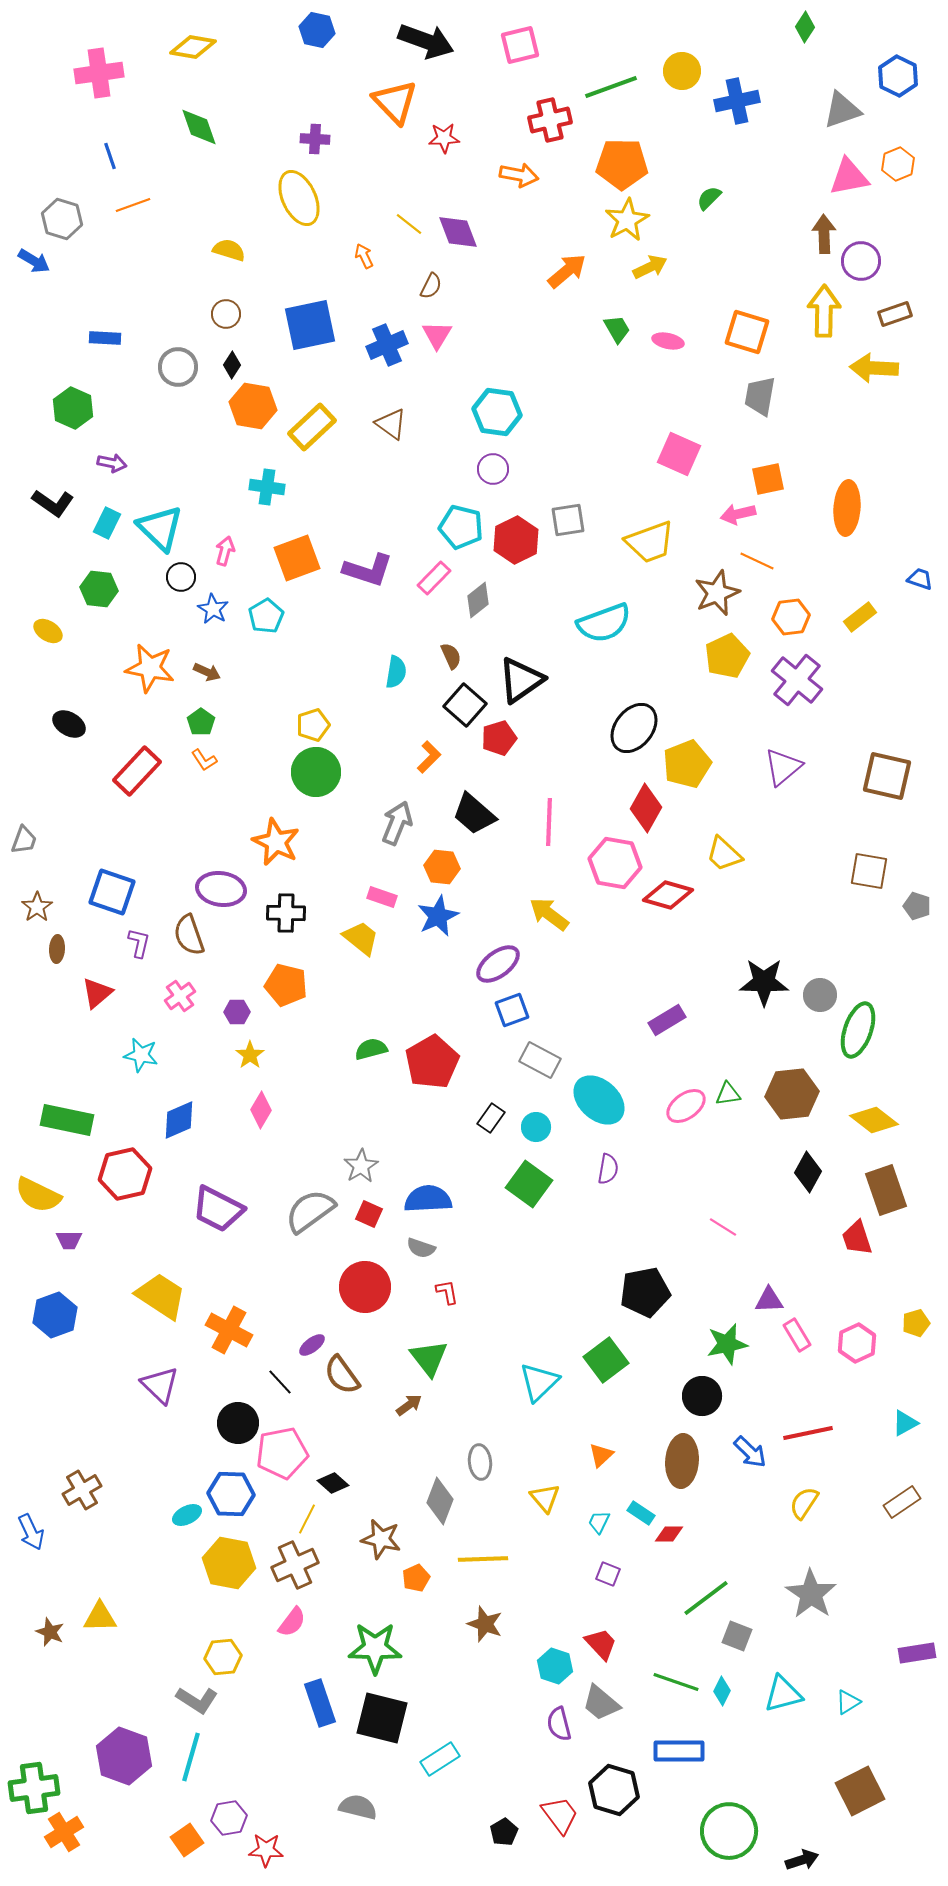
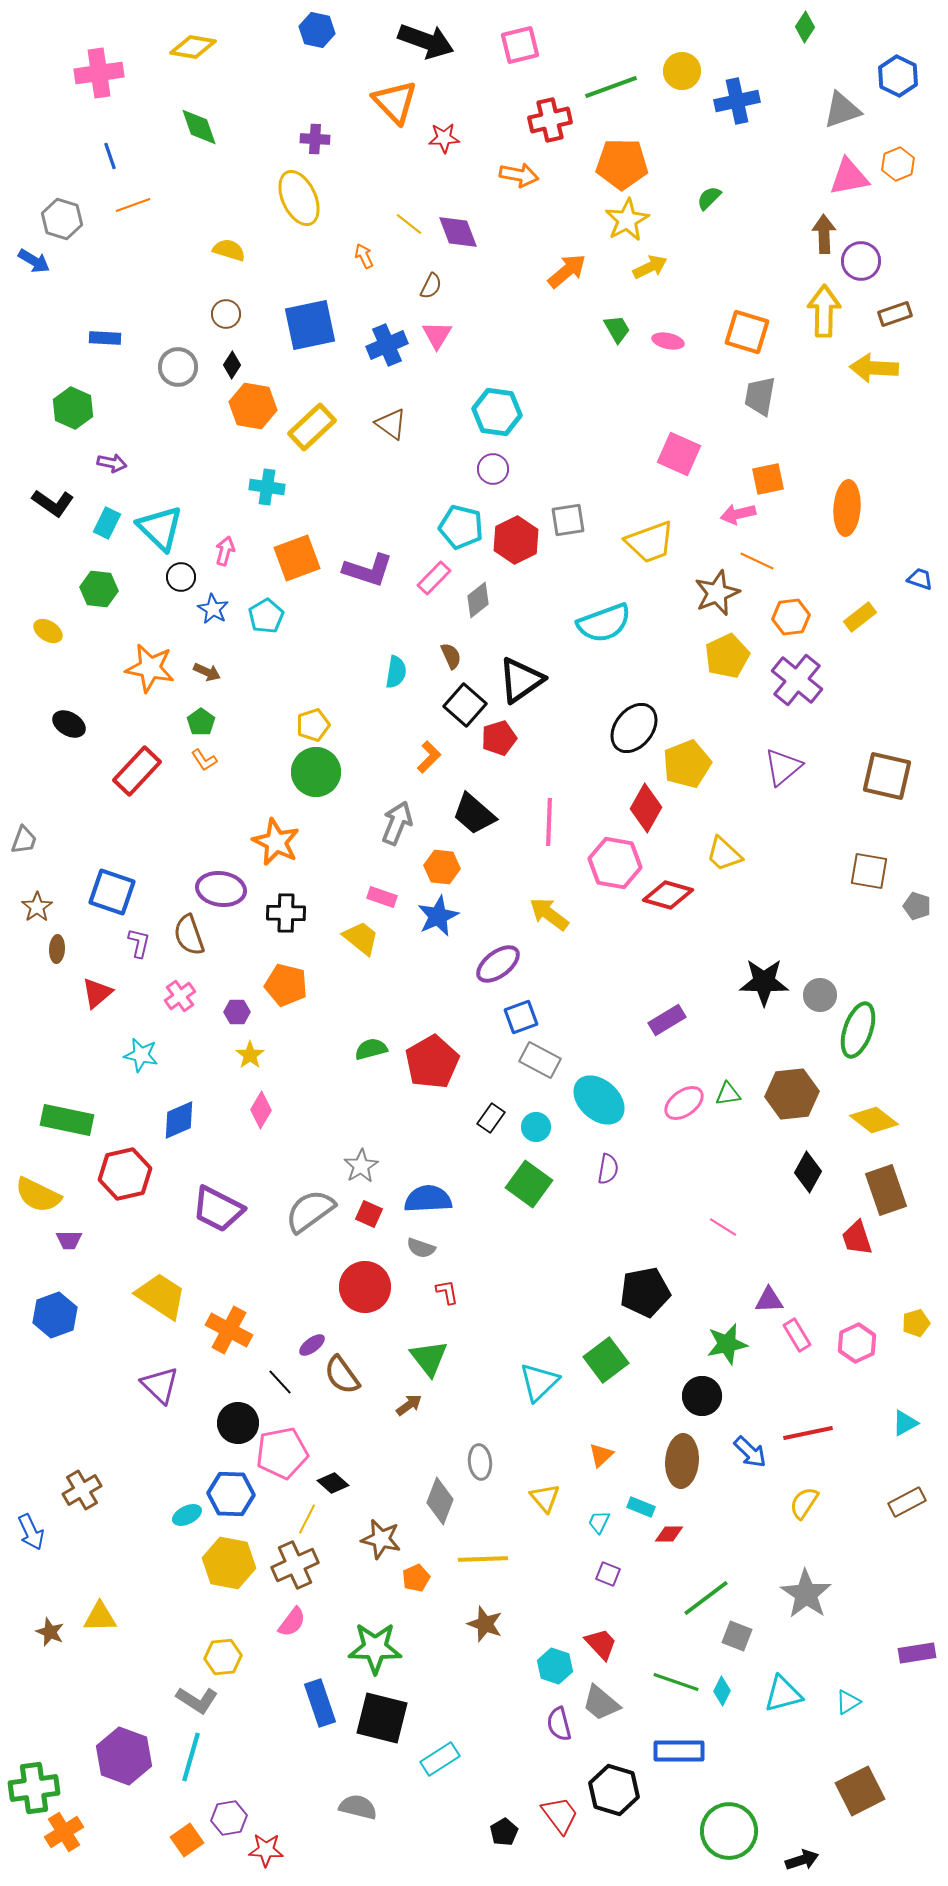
blue square at (512, 1010): moved 9 px right, 7 px down
pink ellipse at (686, 1106): moved 2 px left, 3 px up
brown rectangle at (902, 1502): moved 5 px right; rotated 6 degrees clockwise
cyan rectangle at (641, 1513): moved 6 px up; rotated 12 degrees counterclockwise
gray star at (811, 1594): moved 5 px left
